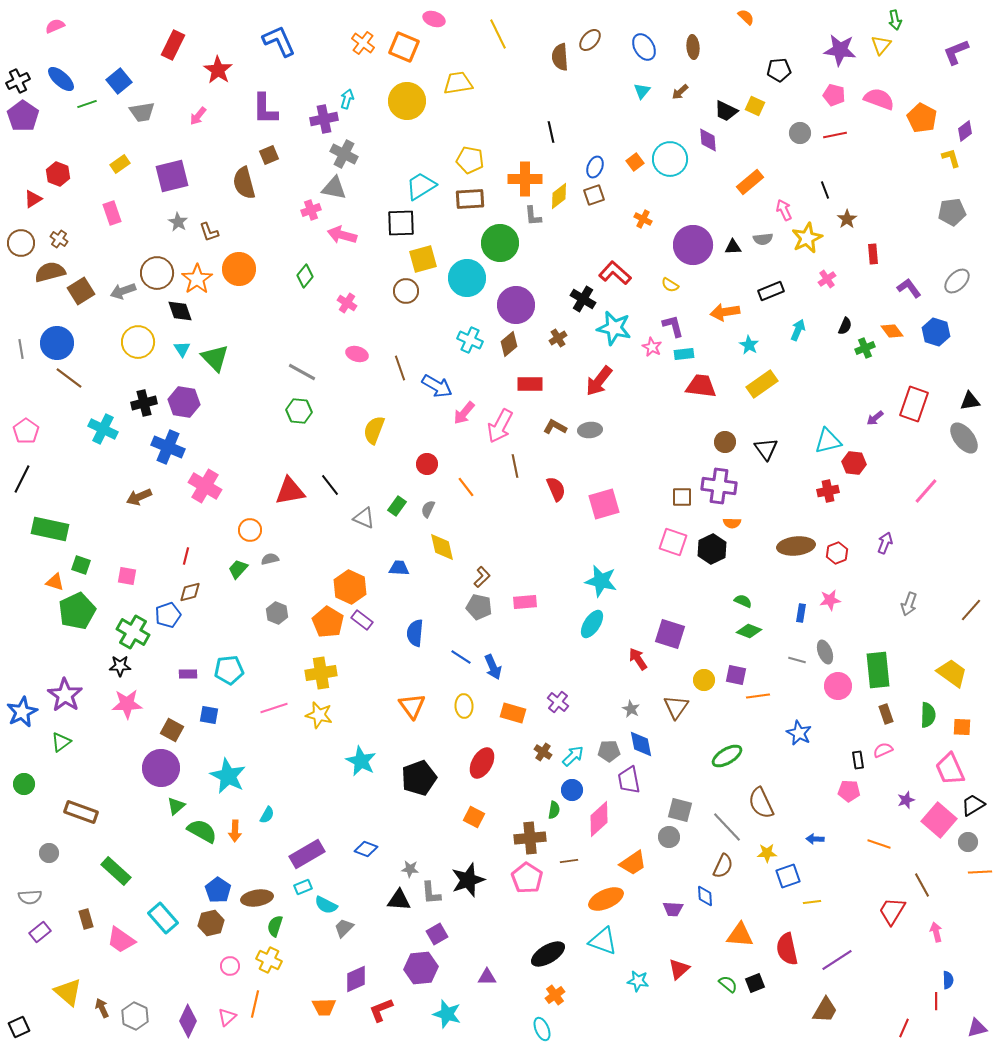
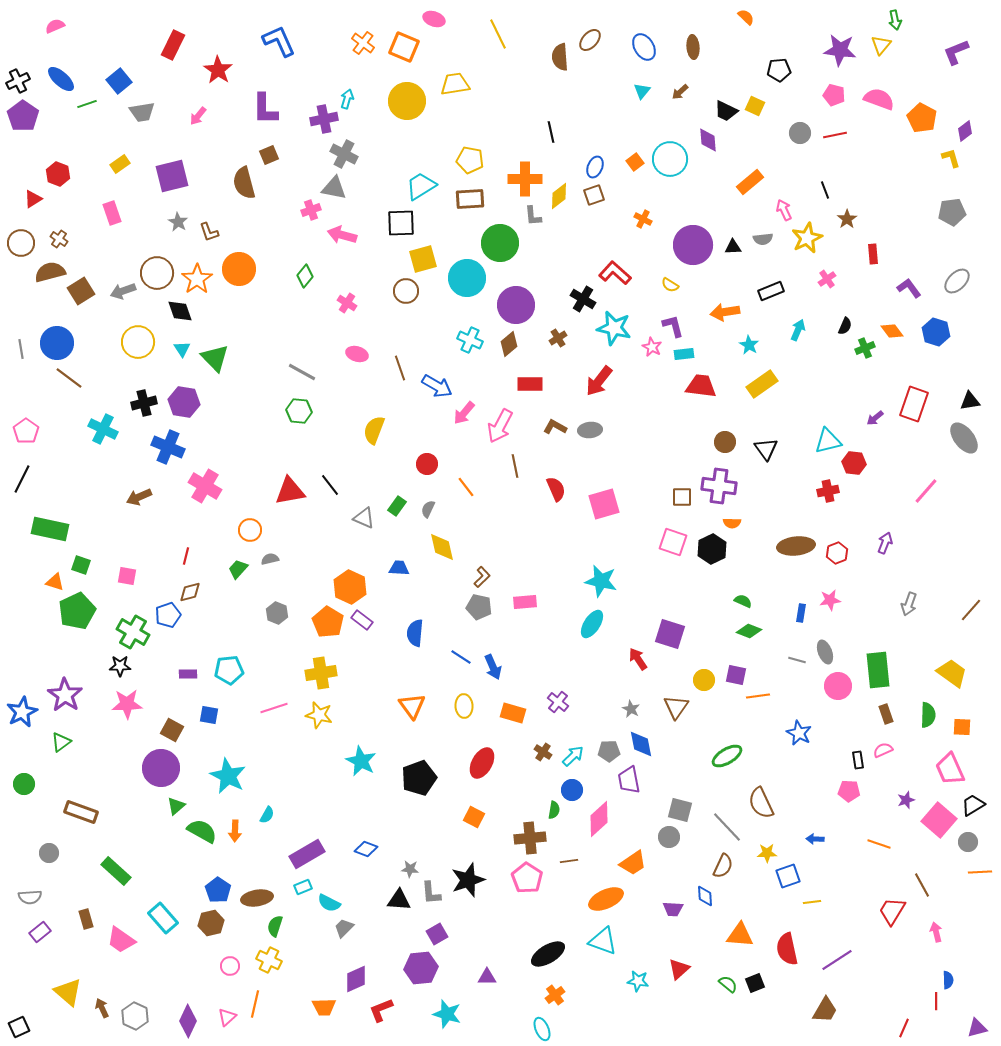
yellow trapezoid at (458, 83): moved 3 px left, 1 px down
cyan semicircle at (326, 905): moved 3 px right, 2 px up
